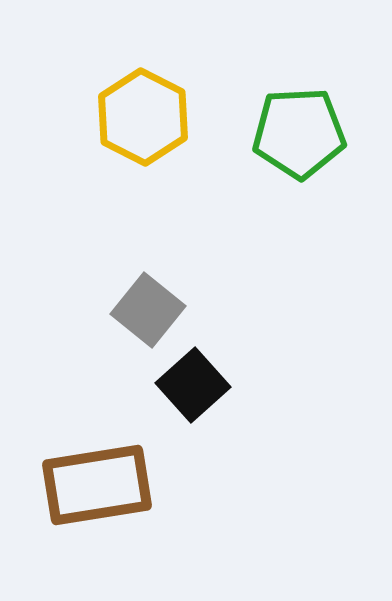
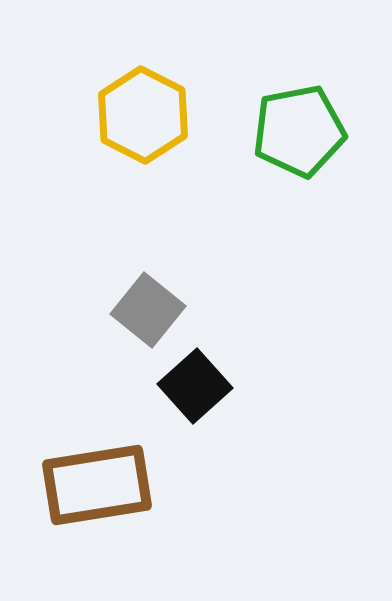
yellow hexagon: moved 2 px up
green pentagon: moved 2 px up; rotated 8 degrees counterclockwise
black square: moved 2 px right, 1 px down
